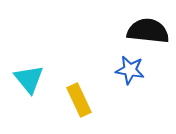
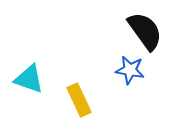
black semicircle: moved 3 px left; rotated 48 degrees clockwise
cyan triangle: rotated 32 degrees counterclockwise
